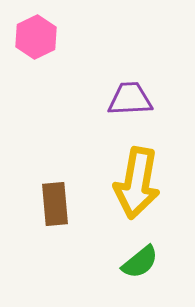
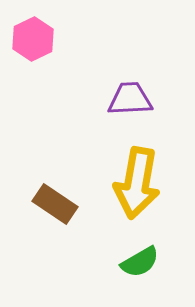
pink hexagon: moved 3 px left, 2 px down
brown rectangle: rotated 51 degrees counterclockwise
green semicircle: rotated 9 degrees clockwise
